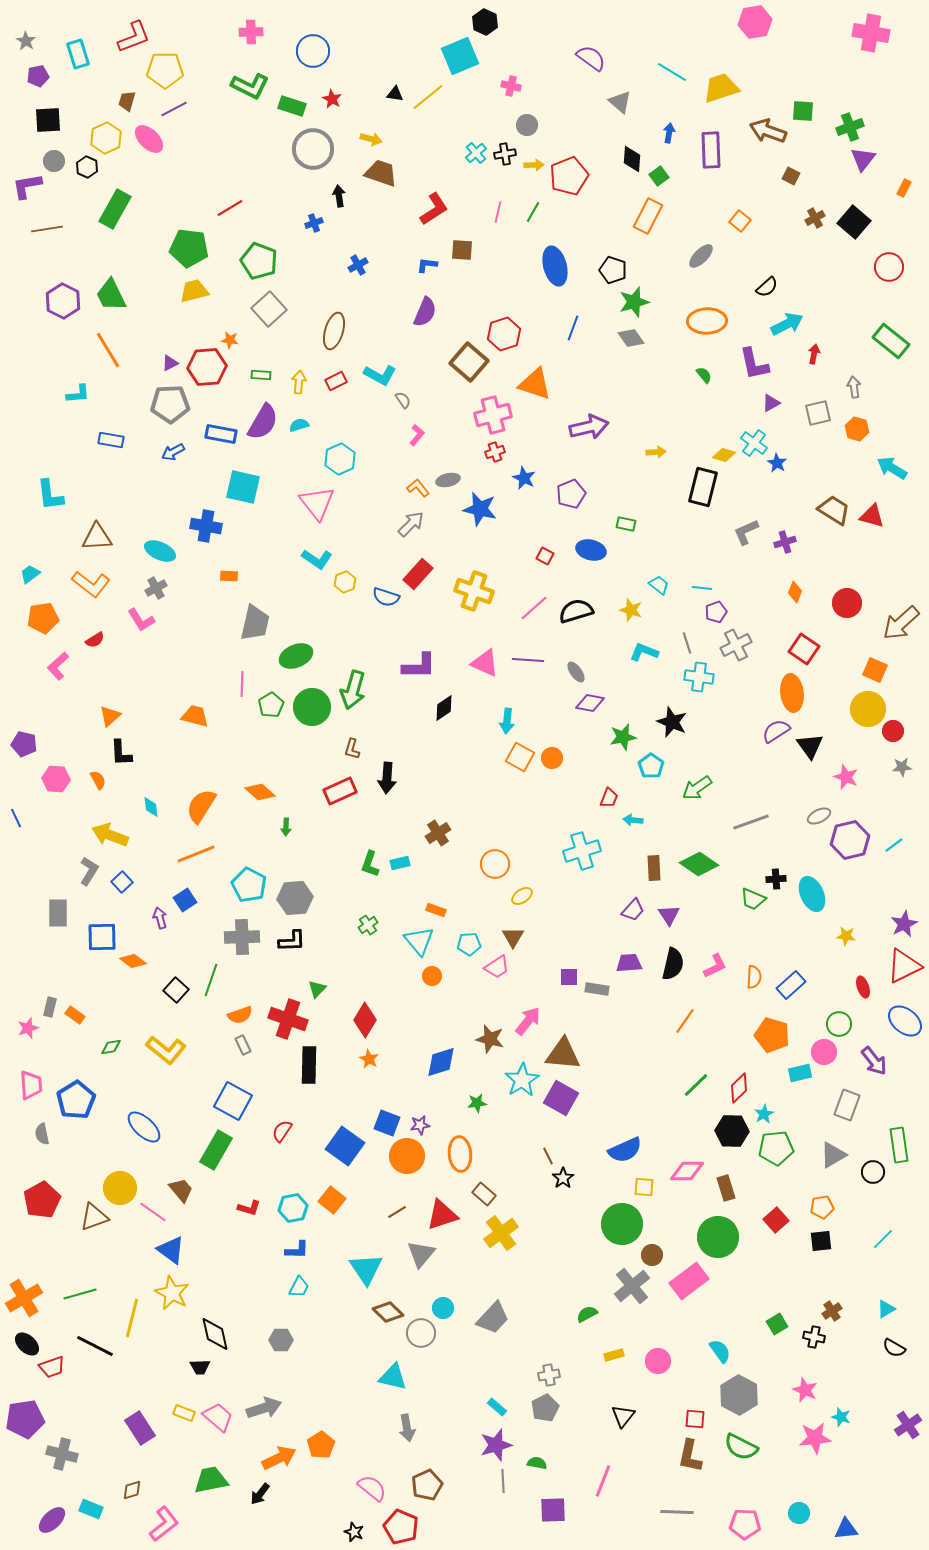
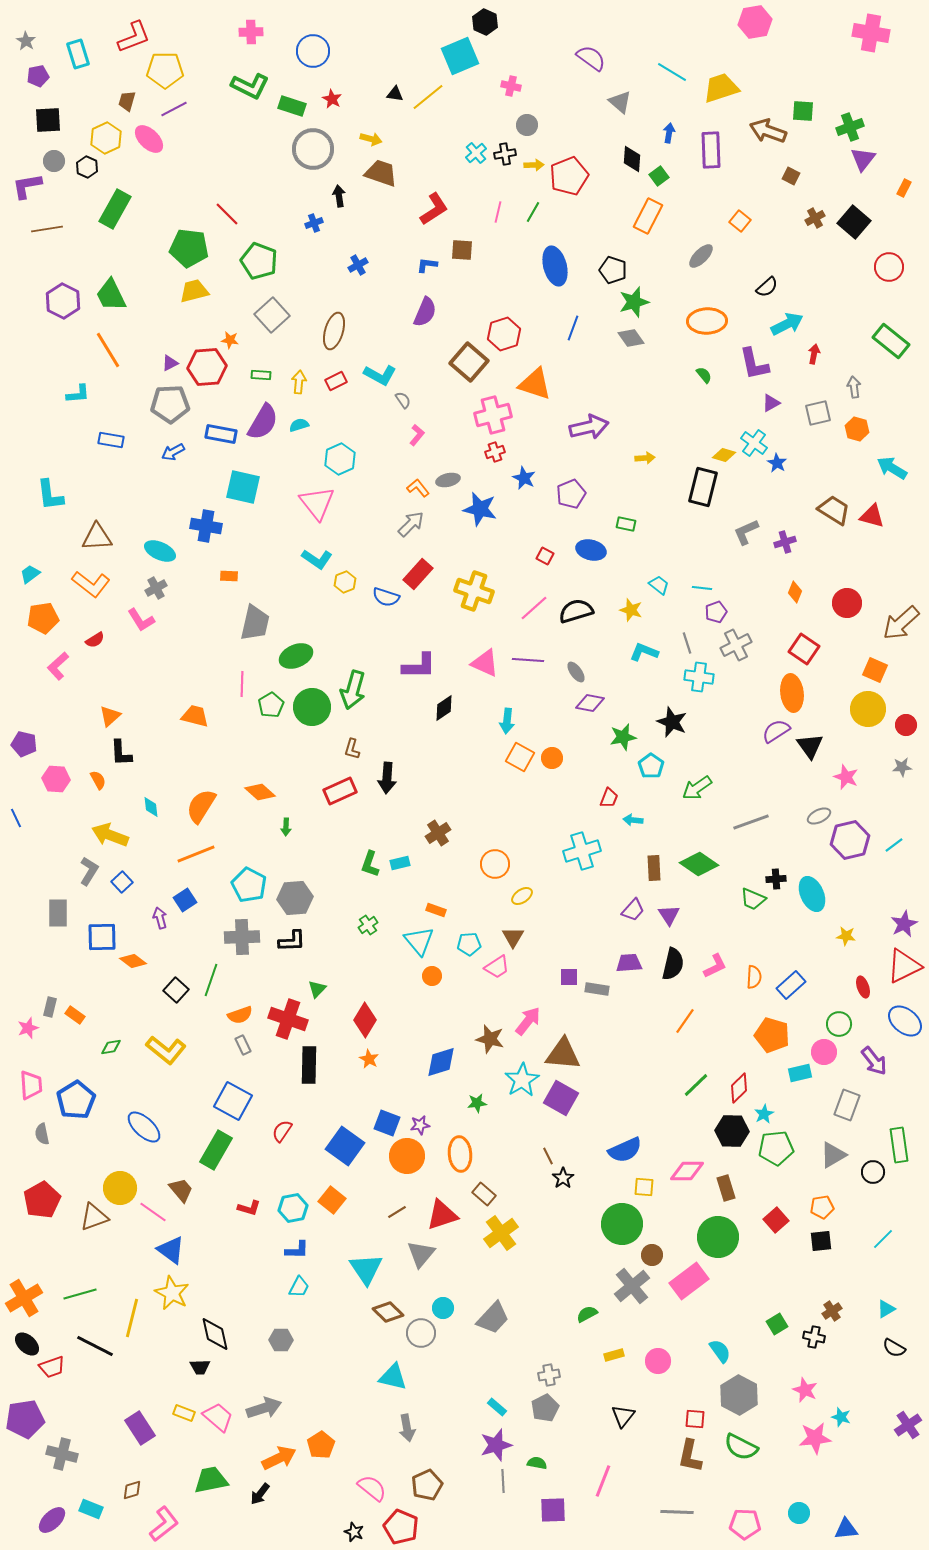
red line at (230, 208): moved 3 px left, 6 px down; rotated 76 degrees clockwise
gray square at (269, 309): moved 3 px right, 6 px down
yellow arrow at (656, 452): moved 11 px left, 6 px down
red circle at (893, 731): moved 13 px right, 6 px up
